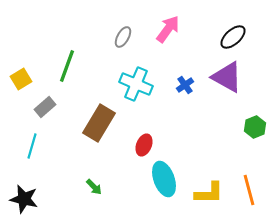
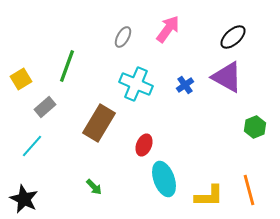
cyan line: rotated 25 degrees clockwise
yellow L-shape: moved 3 px down
black star: rotated 12 degrees clockwise
